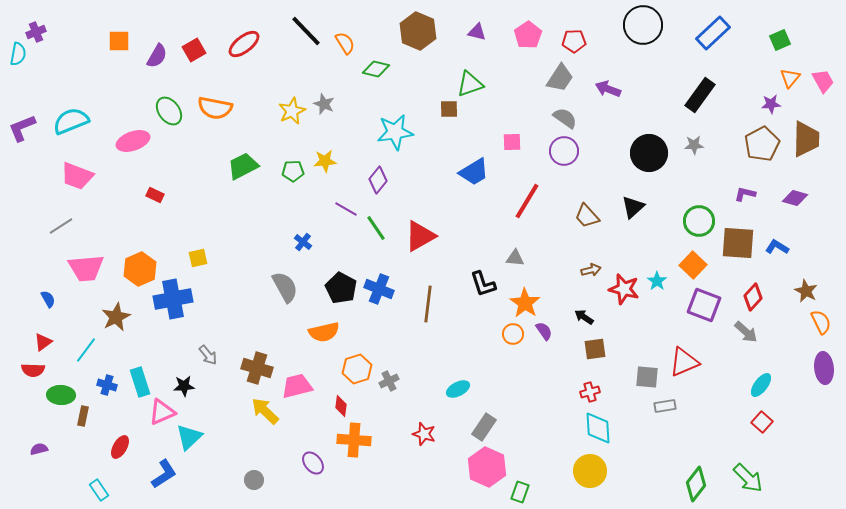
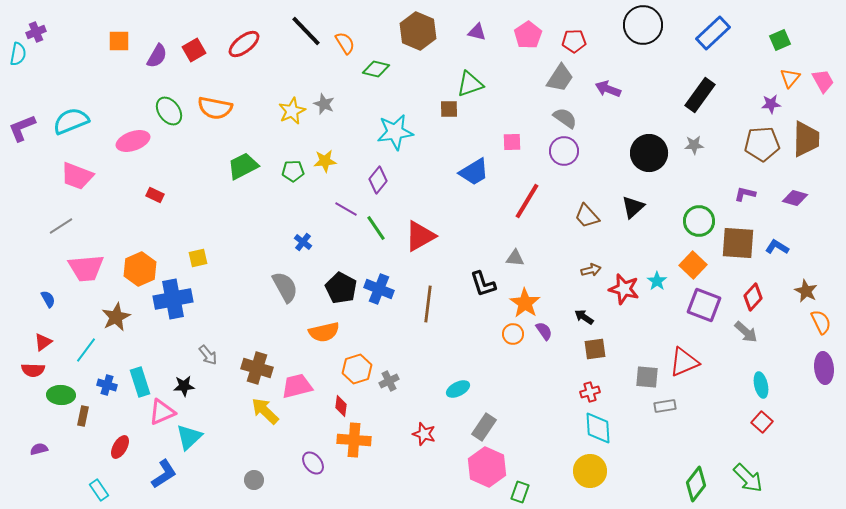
brown pentagon at (762, 144): rotated 24 degrees clockwise
cyan ellipse at (761, 385): rotated 50 degrees counterclockwise
